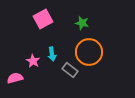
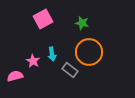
pink semicircle: moved 2 px up
